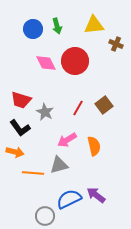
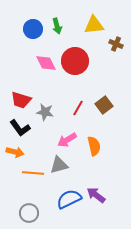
gray star: rotated 18 degrees counterclockwise
gray circle: moved 16 px left, 3 px up
